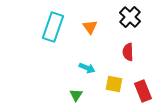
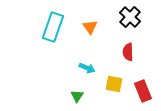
green triangle: moved 1 px right, 1 px down
